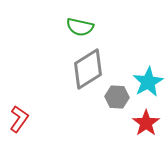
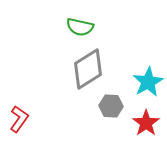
gray hexagon: moved 6 px left, 9 px down
